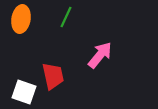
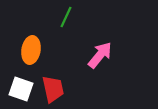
orange ellipse: moved 10 px right, 31 px down
red trapezoid: moved 13 px down
white square: moved 3 px left, 3 px up
